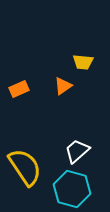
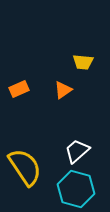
orange triangle: moved 4 px down
cyan hexagon: moved 4 px right
